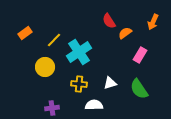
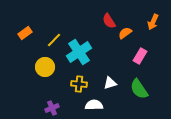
pink rectangle: moved 1 px down
purple cross: rotated 16 degrees counterclockwise
